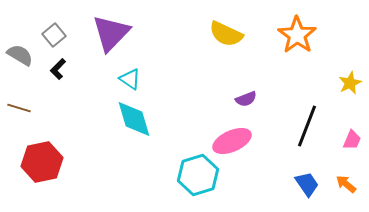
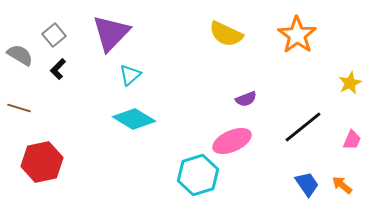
cyan triangle: moved 4 px up; rotated 45 degrees clockwise
cyan diamond: rotated 42 degrees counterclockwise
black line: moved 4 px left, 1 px down; rotated 30 degrees clockwise
orange arrow: moved 4 px left, 1 px down
